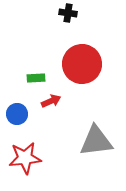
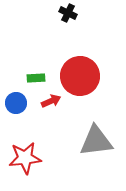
black cross: rotated 18 degrees clockwise
red circle: moved 2 px left, 12 px down
blue circle: moved 1 px left, 11 px up
